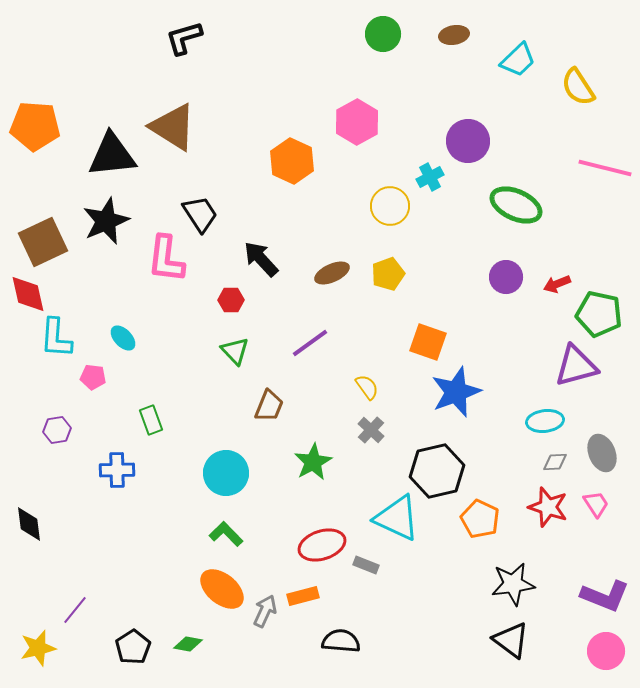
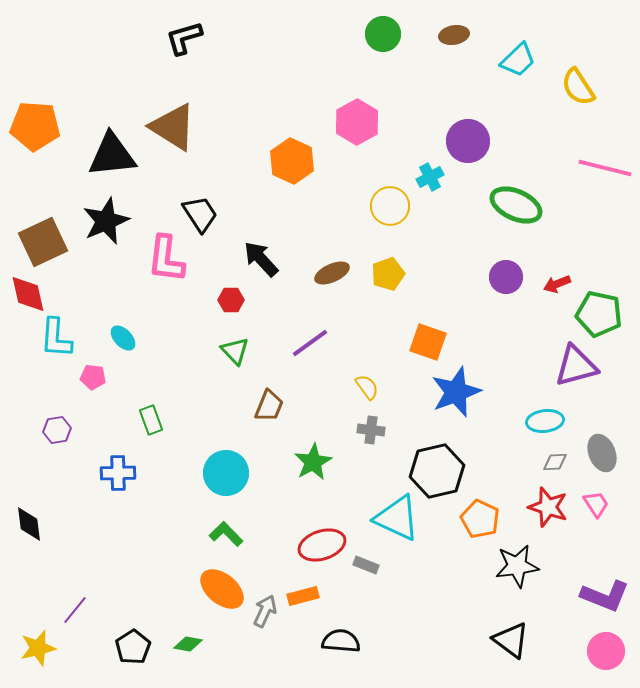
gray cross at (371, 430): rotated 36 degrees counterclockwise
blue cross at (117, 470): moved 1 px right, 3 px down
black star at (513, 584): moved 4 px right, 18 px up
